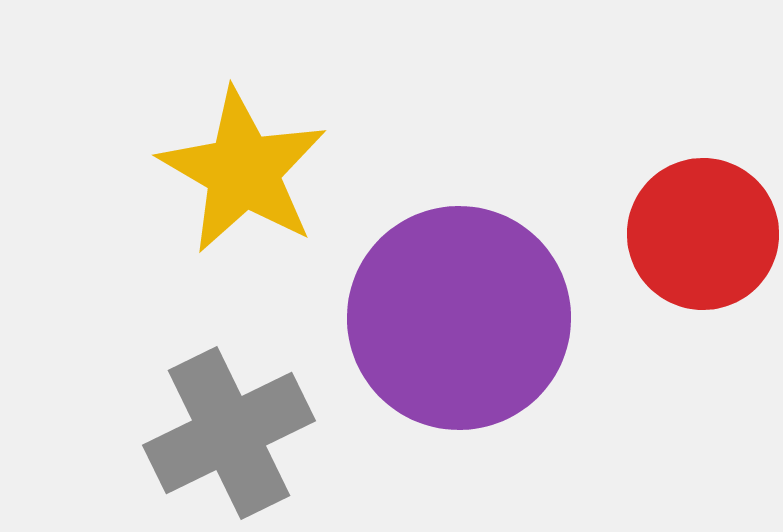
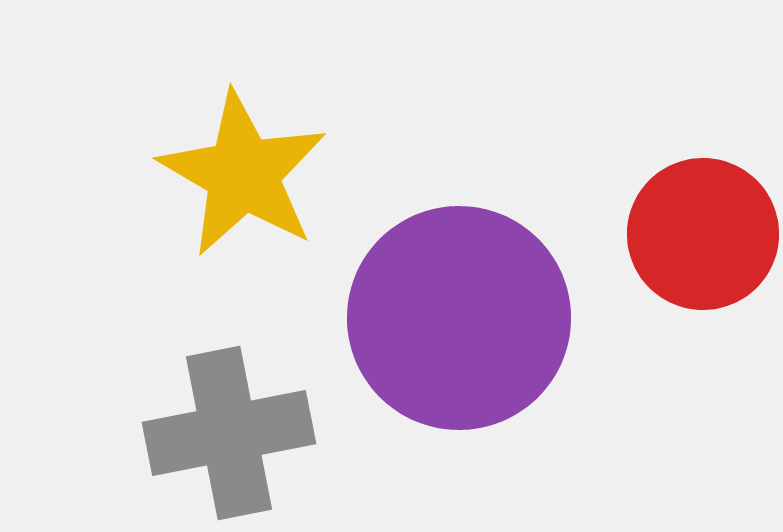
yellow star: moved 3 px down
gray cross: rotated 15 degrees clockwise
